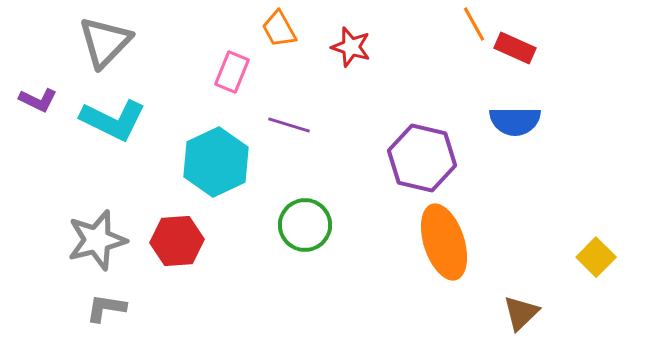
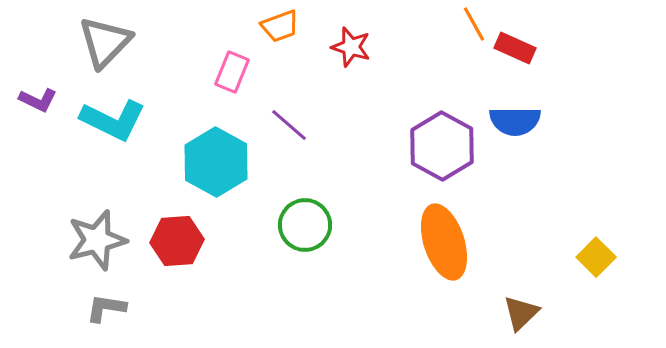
orange trapezoid: moved 1 px right, 3 px up; rotated 81 degrees counterclockwise
purple line: rotated 24 degrees clockwise
purple hexagon: moved 20 px right, 12 px up; rotated 16 degrees clockwise
cyan hexagon: rotated 6 degrees counterclockwise
